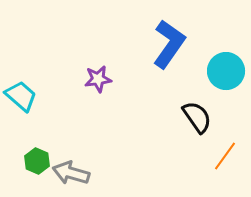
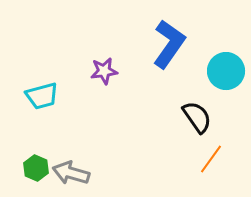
purple star: moved 6 px right, 8 px up
cyan trapezoid: moved 21 px right; rotated 124 degrees clockwise
orange line: moved 14 px left, 3 px down
green hexagon: moved 1 px left, 7 px down
